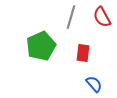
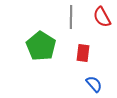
gray line: rotated 15 degrees counterclockwise
green pentagon: rotated 16 degrees counterclockwise
